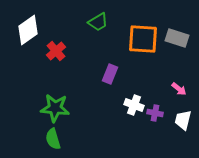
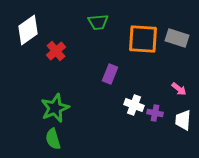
green trapezoid: rotated 25 degrees clockwise
green star: rotated 28 degrees counterclockwise
white trapezoid: rotated 10 degrees counterclockwise
